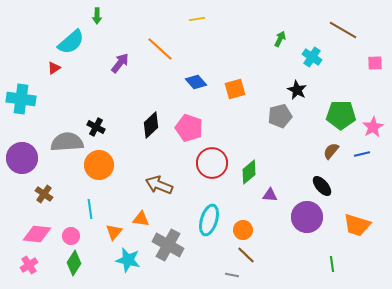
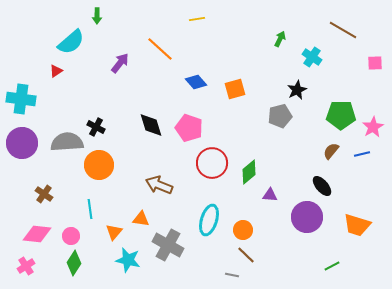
red triangle at (54, 68): moved 2 px right, 3 px down
black star at (297, 90): rotated 18 degrees clockwise
black diamond at (151, 125): rotated 64 degrees counterclockwise
purple circle at (22, 158): moved 15 px up
green line at (332, 264): moved 2 px down; rotated 70 degrees clockwise
pink cross at (29, 265): moved 3 px left, 1 px down
